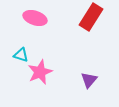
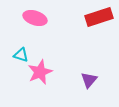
red rectangle: moved 8 px right; rotated 40 degrees clockwise
